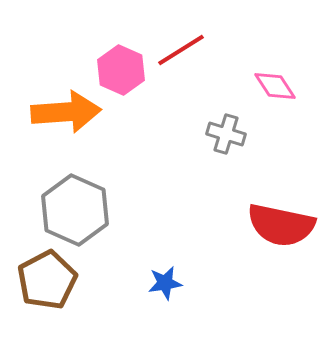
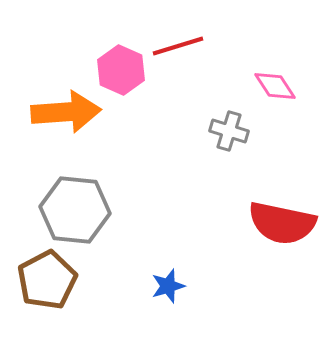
red line: moved 3 px left, 4 px up; rotated 15 degrees clockwise
gray cross: moved 3 px right, 3 px up
gray hexagon: rotated 18 degrees counterclockwise
red semicircle: moved 1 px right, 2 px up
blue star: moved 3 px right, 3 px down; rotated 8 degrees counterclockwise
